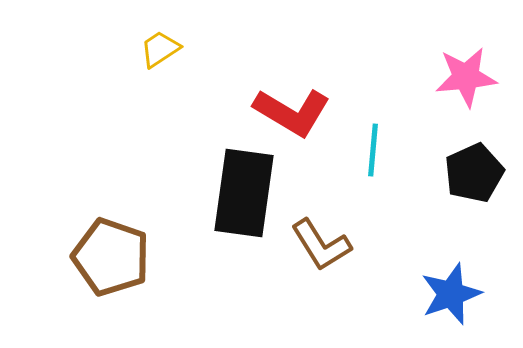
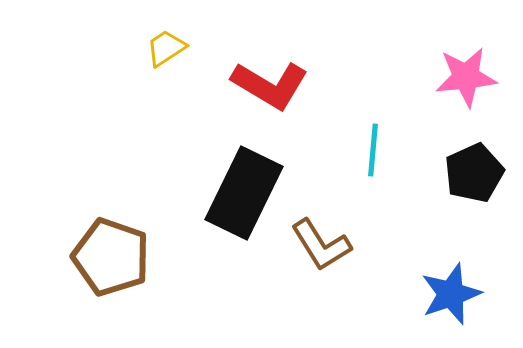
yellow trapezoid: moved 6 px right, 1 px up
red L-shape: moved 22 px left, 27 px up
black rectangle: rotated 18 degrees clockwise
